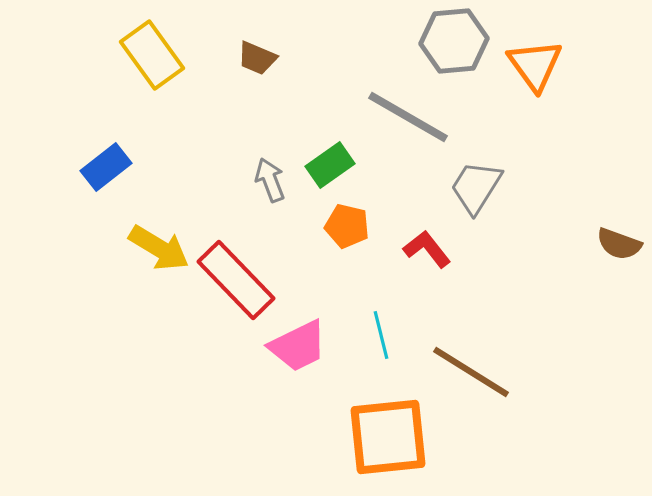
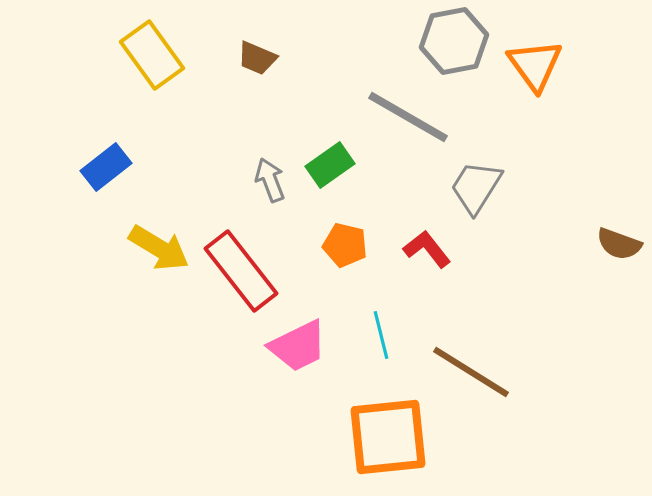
gray hexagon: rotated 6 degrees counterclockwise
orange pentagon: moved 2 px left, 19 px down
red rectangle: moved 5 px right, 9 px up; rotated 6 degrees clockwise
